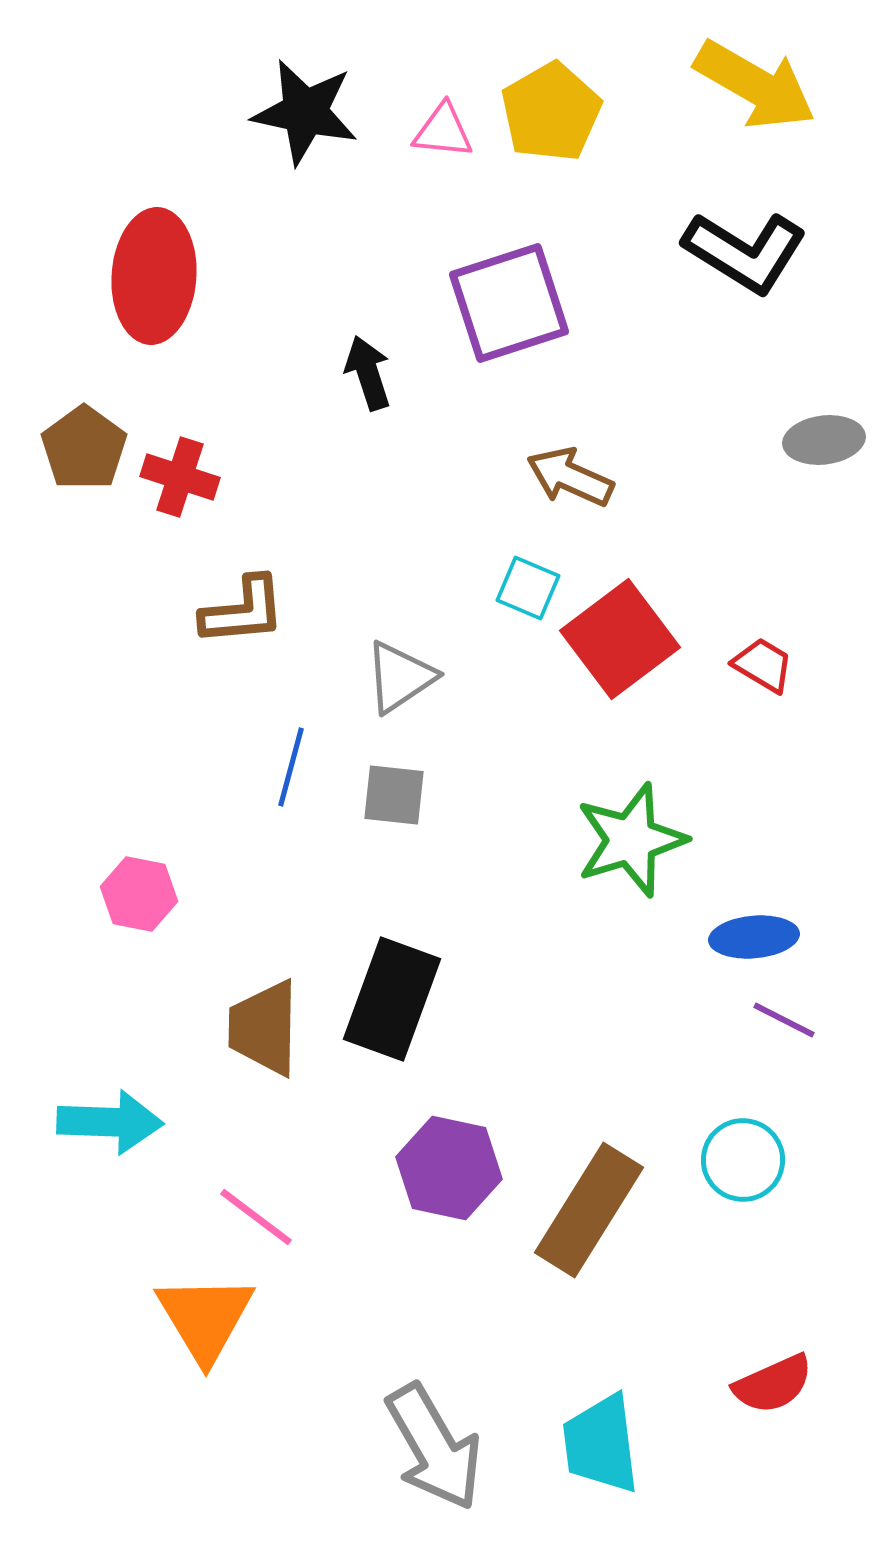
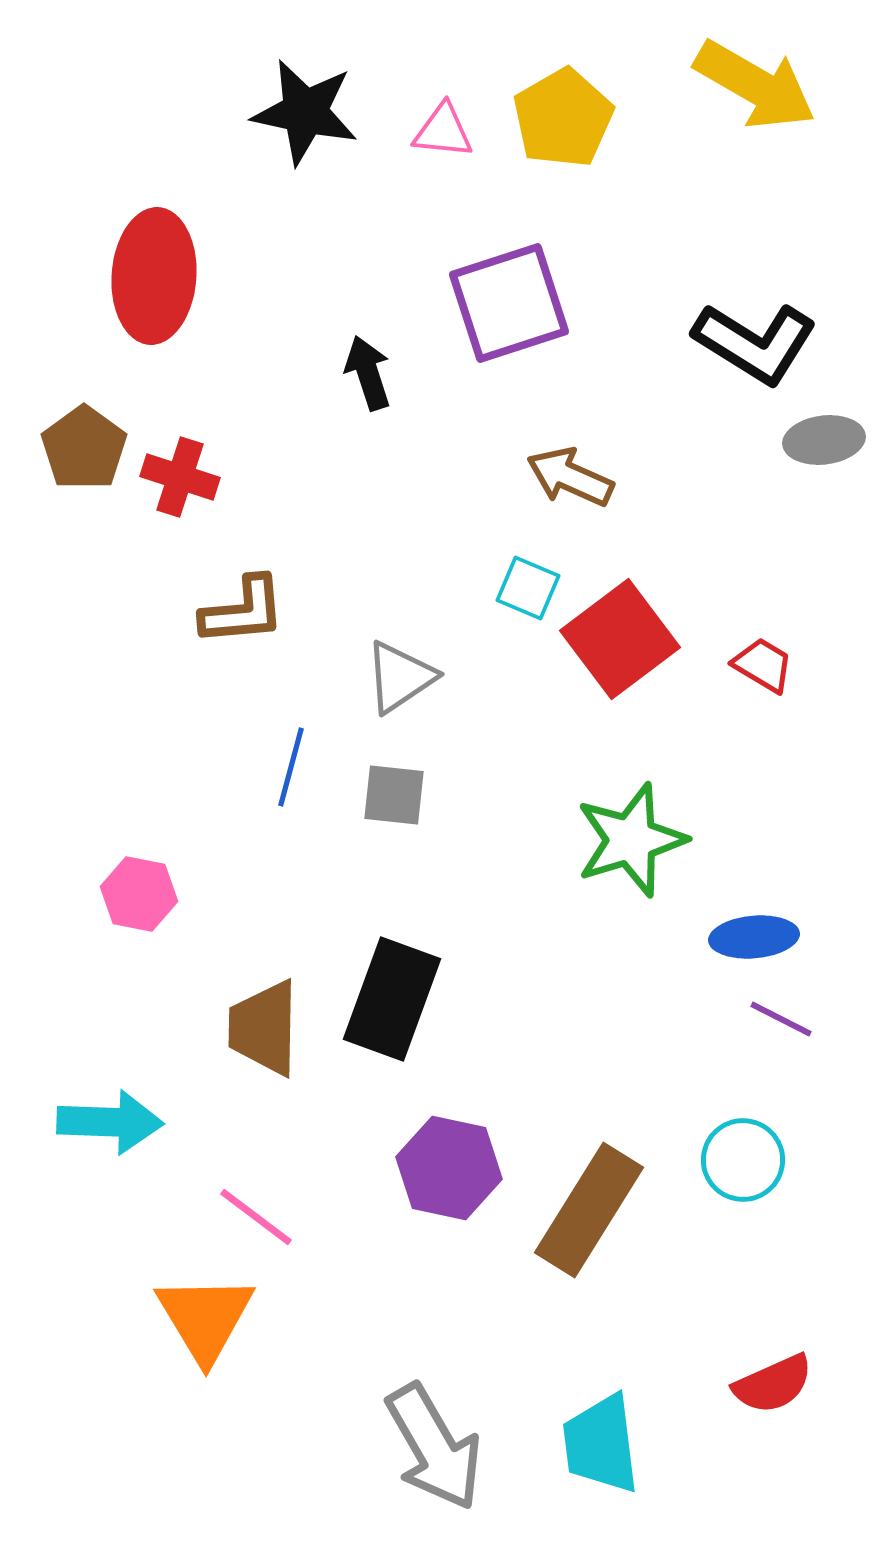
yellow pentagon: moved 12 px right, 6 px down
black L-shape: moved 10 px right, 91 px down
purple line: moved 3 px left, 1 px up
